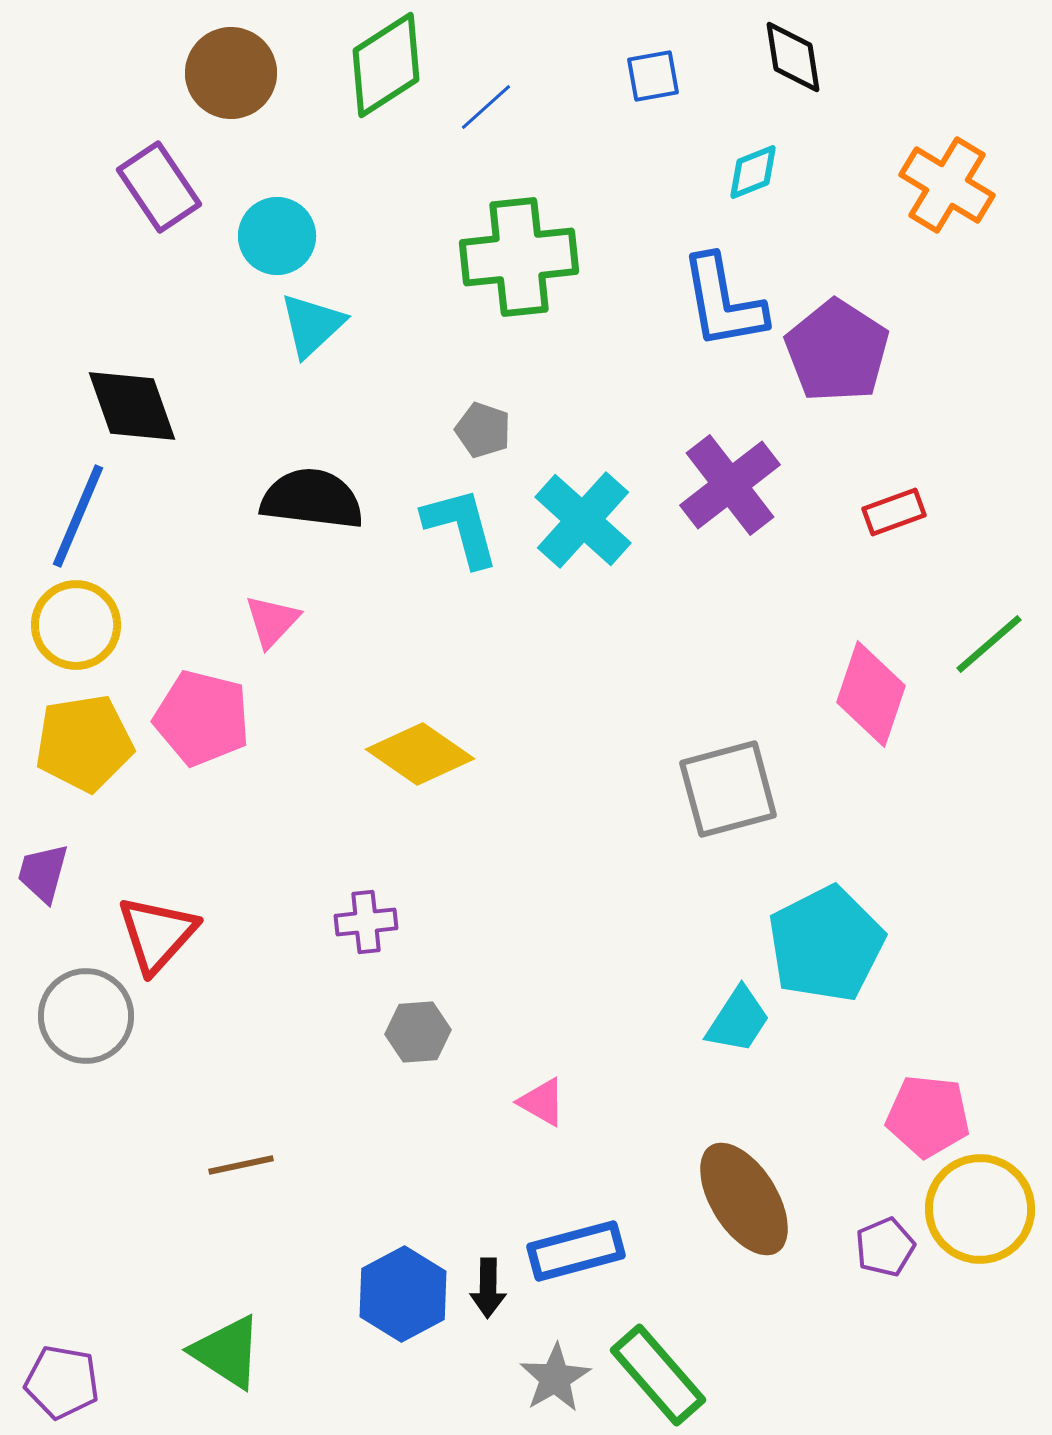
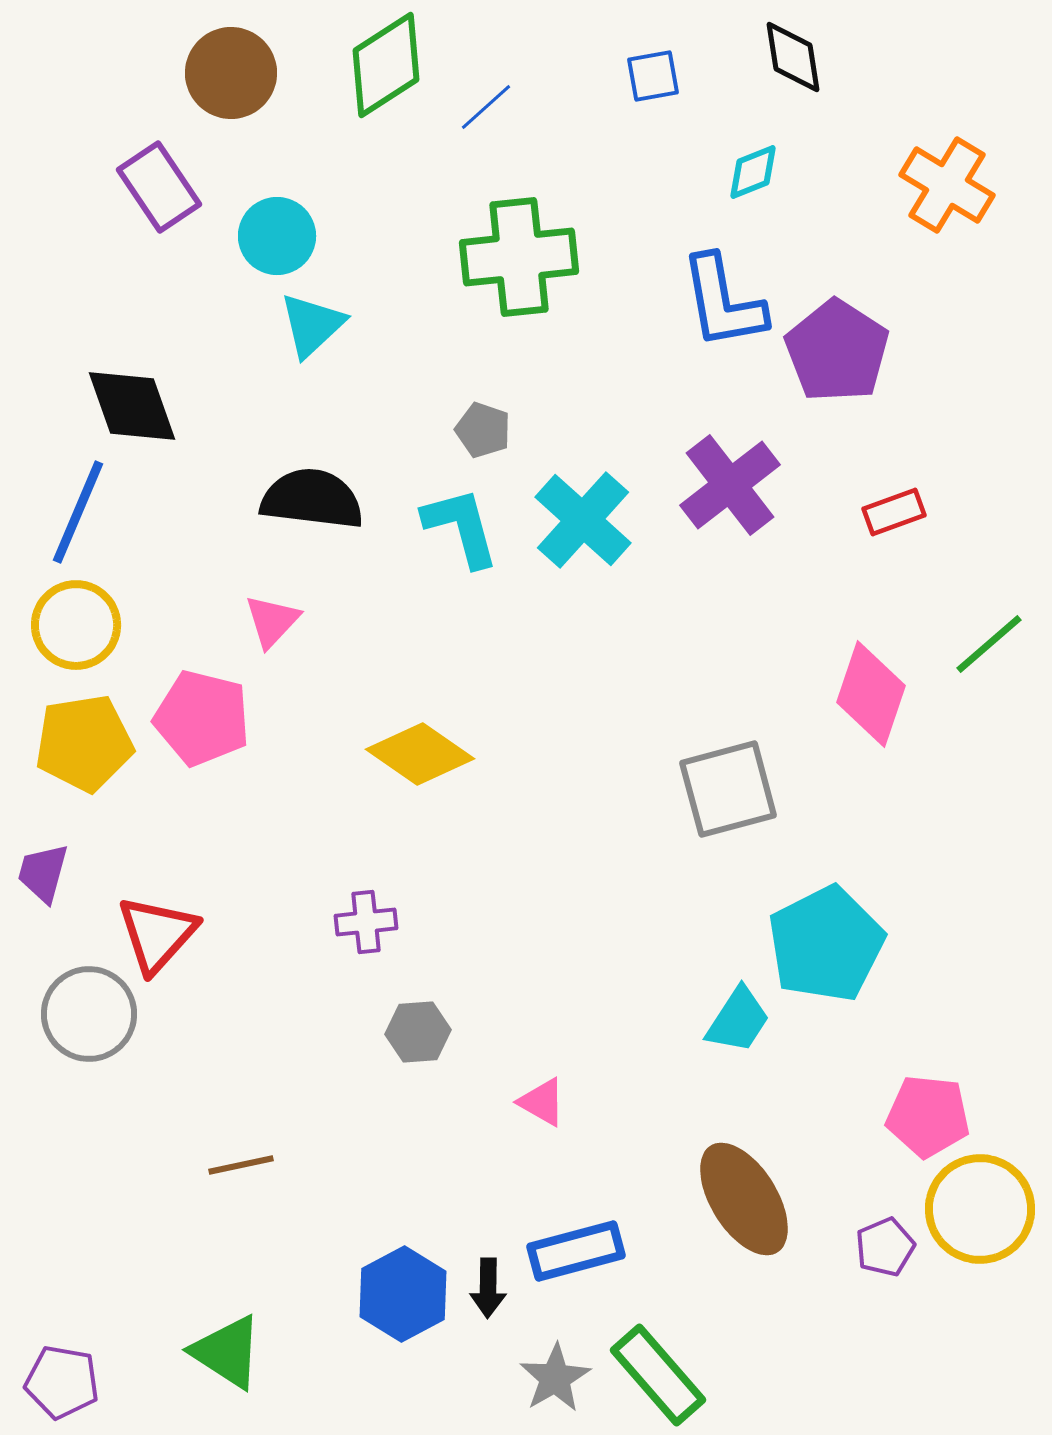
blue line at (78, 516): moved 4 px up
gray circle at (86, 1016): moved 3 px right, 2 px up
